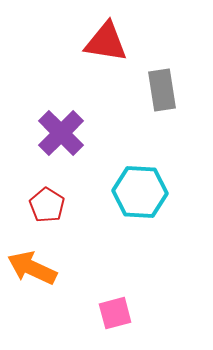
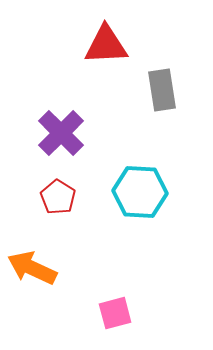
red triangle: moved 3 px down; rotated 12 degrees counterclockwise
red pentagon: moved 11 px right, 8 px up
